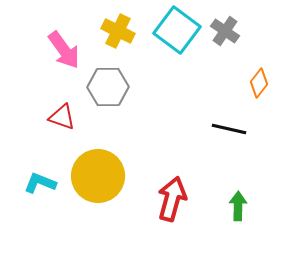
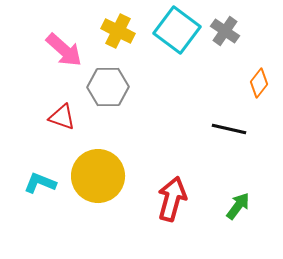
pink arrow: rotated 12 degrees counterclockwise
green arrow: rotated 36 degrees clockwise
